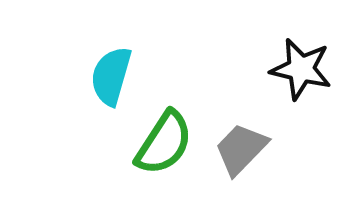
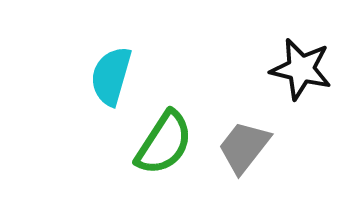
gray trapezoid: moved 3 px right, 2 px up; rotated 6 degrees counterclockwise
